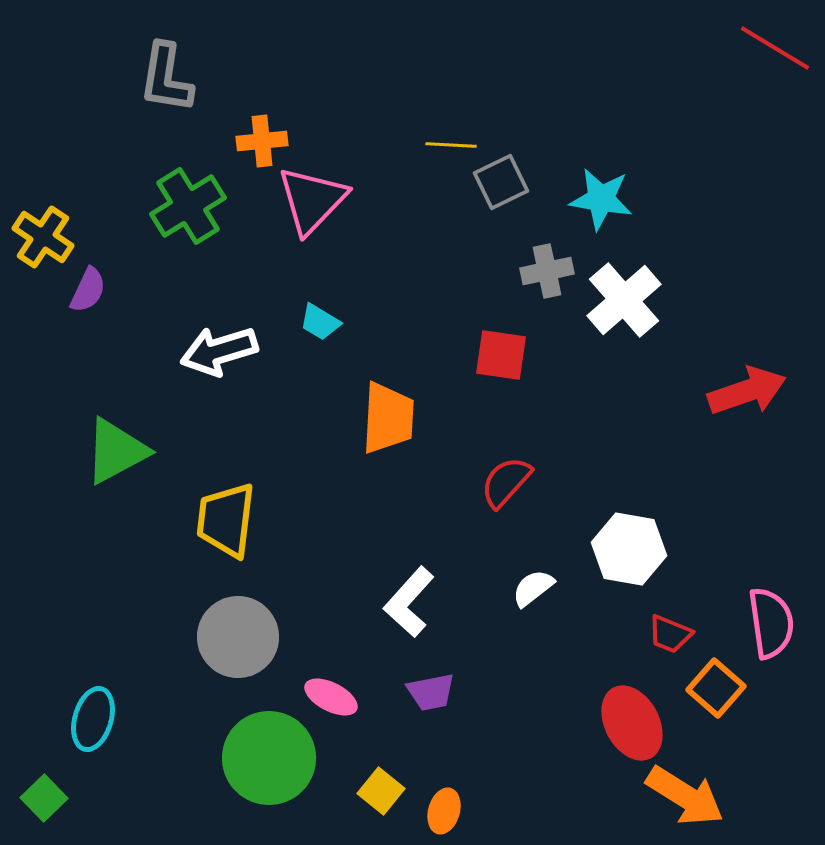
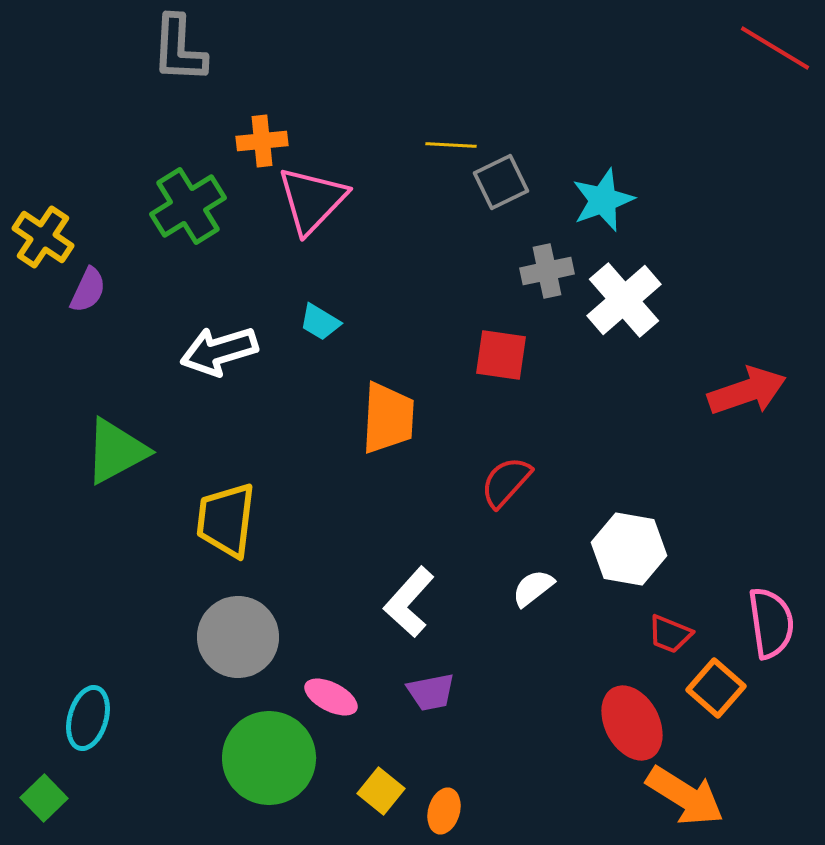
gray L-shape: moved 13 px right, 29 px up; rotated 6 degrees counterclockwise
cyan star: moved 2 px right, 1 px down; rotated 30 degrees counterclockwise
cyan ellipse: moved 5 px left, 1 px up
